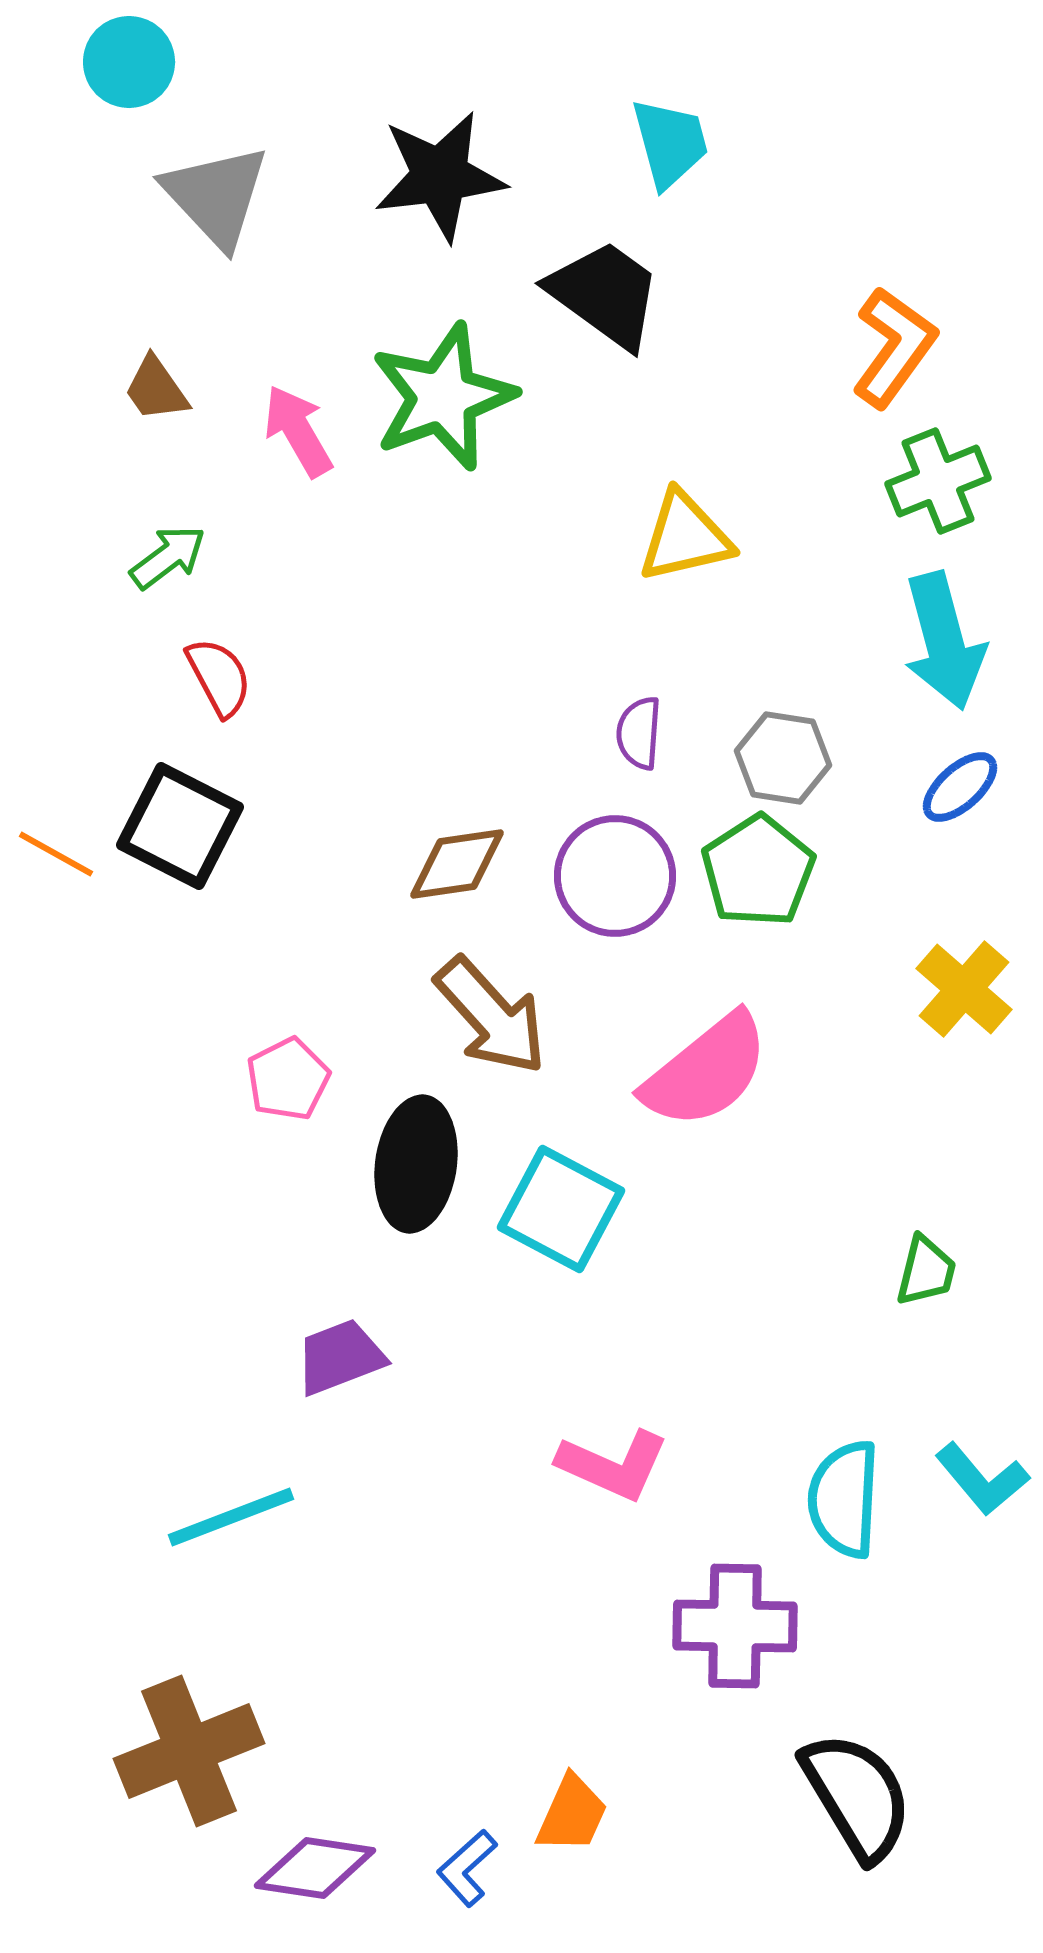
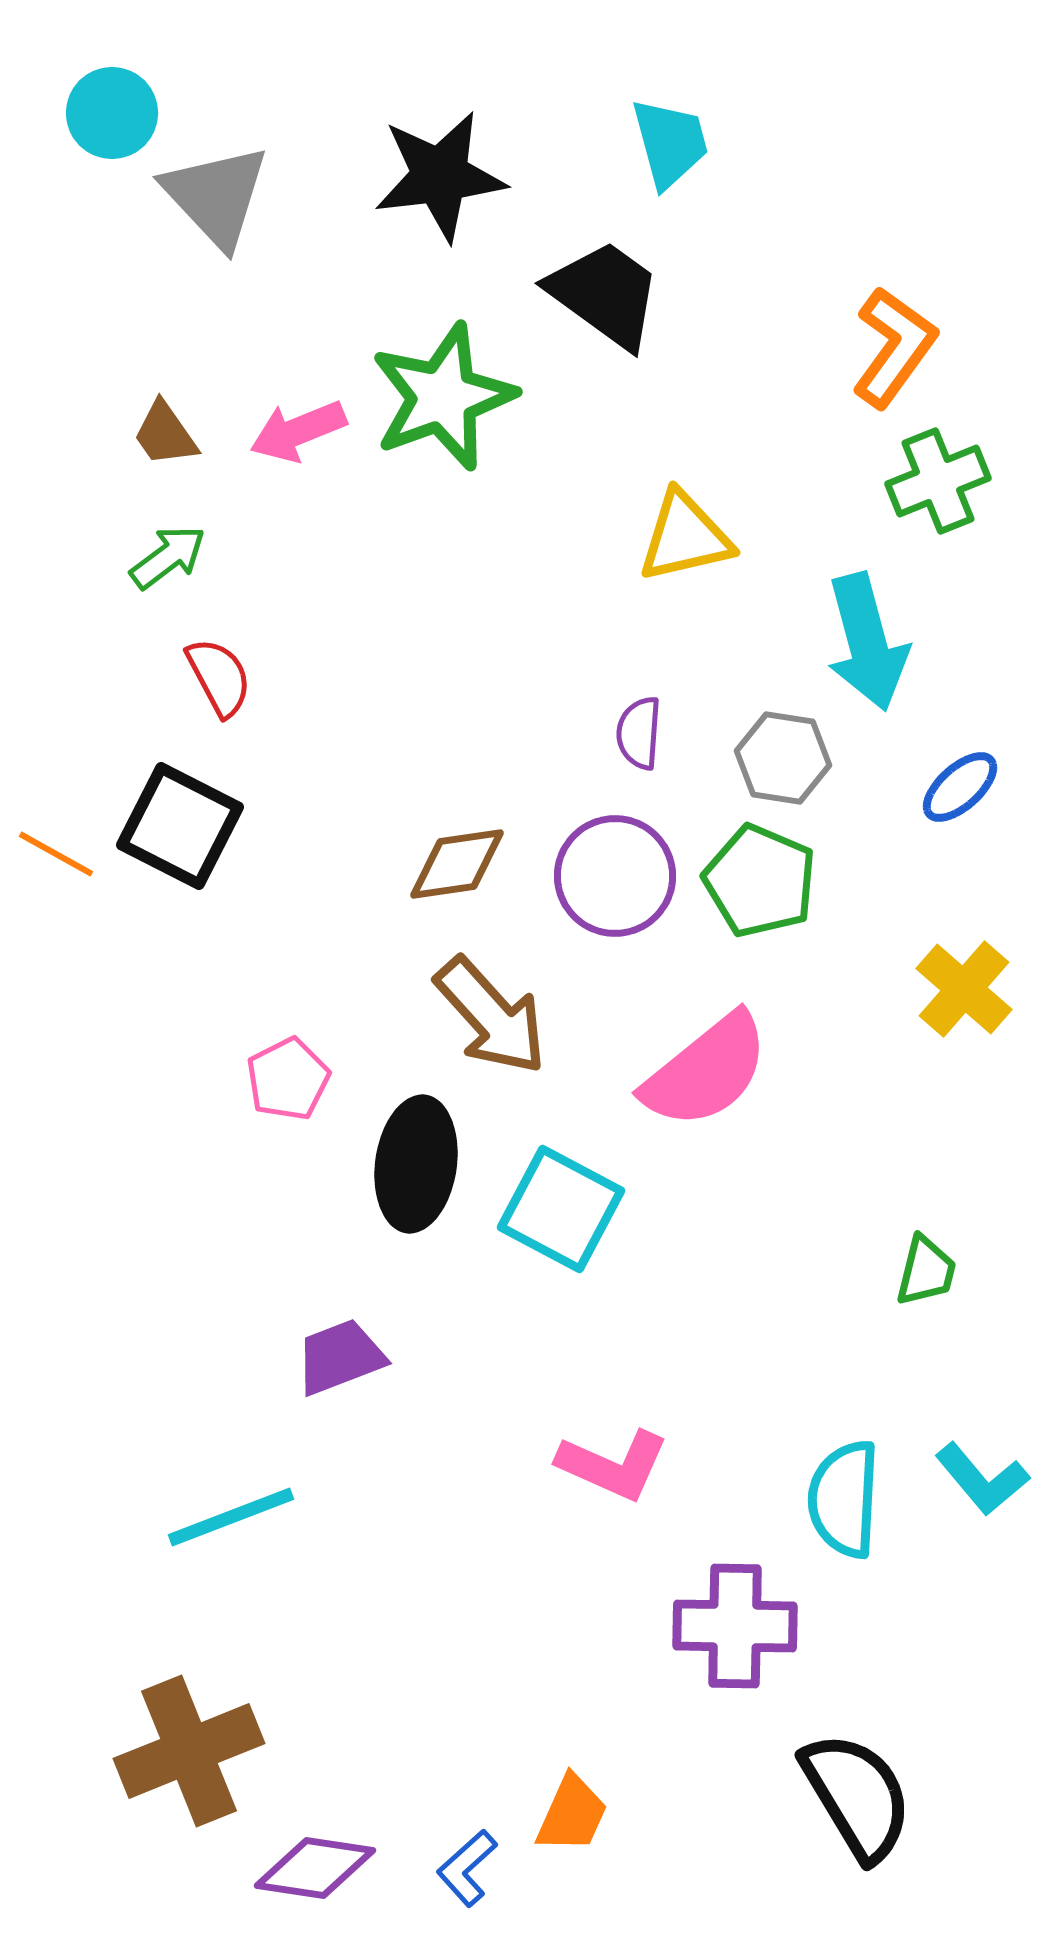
cyan circle: moved 17 px left, 51 px down
brown trapezoid: moved 9 px right, 45 px down
pink arrow: rotated 82 degrees counterclockwise
cyan arrow: moved 77 px left, 1 px down
green pentagon: moved 2 px right, 10 px down; rotated 16 degrees counterclockwise
